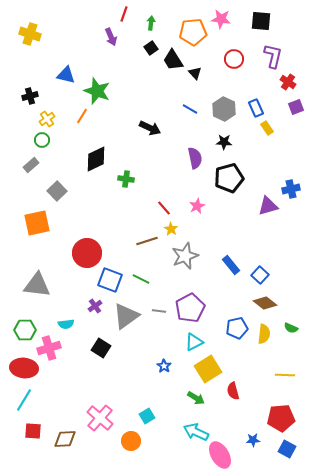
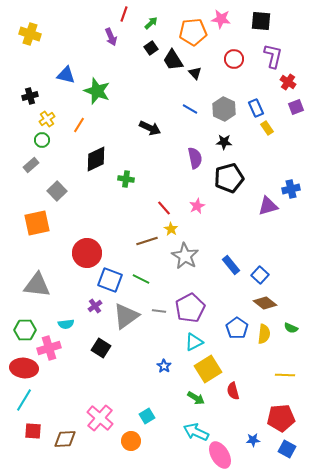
green arrow at (151, 23): rotated 40 degrees clockwise
orange line at (82, 116): moved 3 px left, 9 px down
gray star at (185, 256): rotated 20 degrees counterclockwise
blue pentagon at (237, 328): rotated 25 degrees counterclockwise
